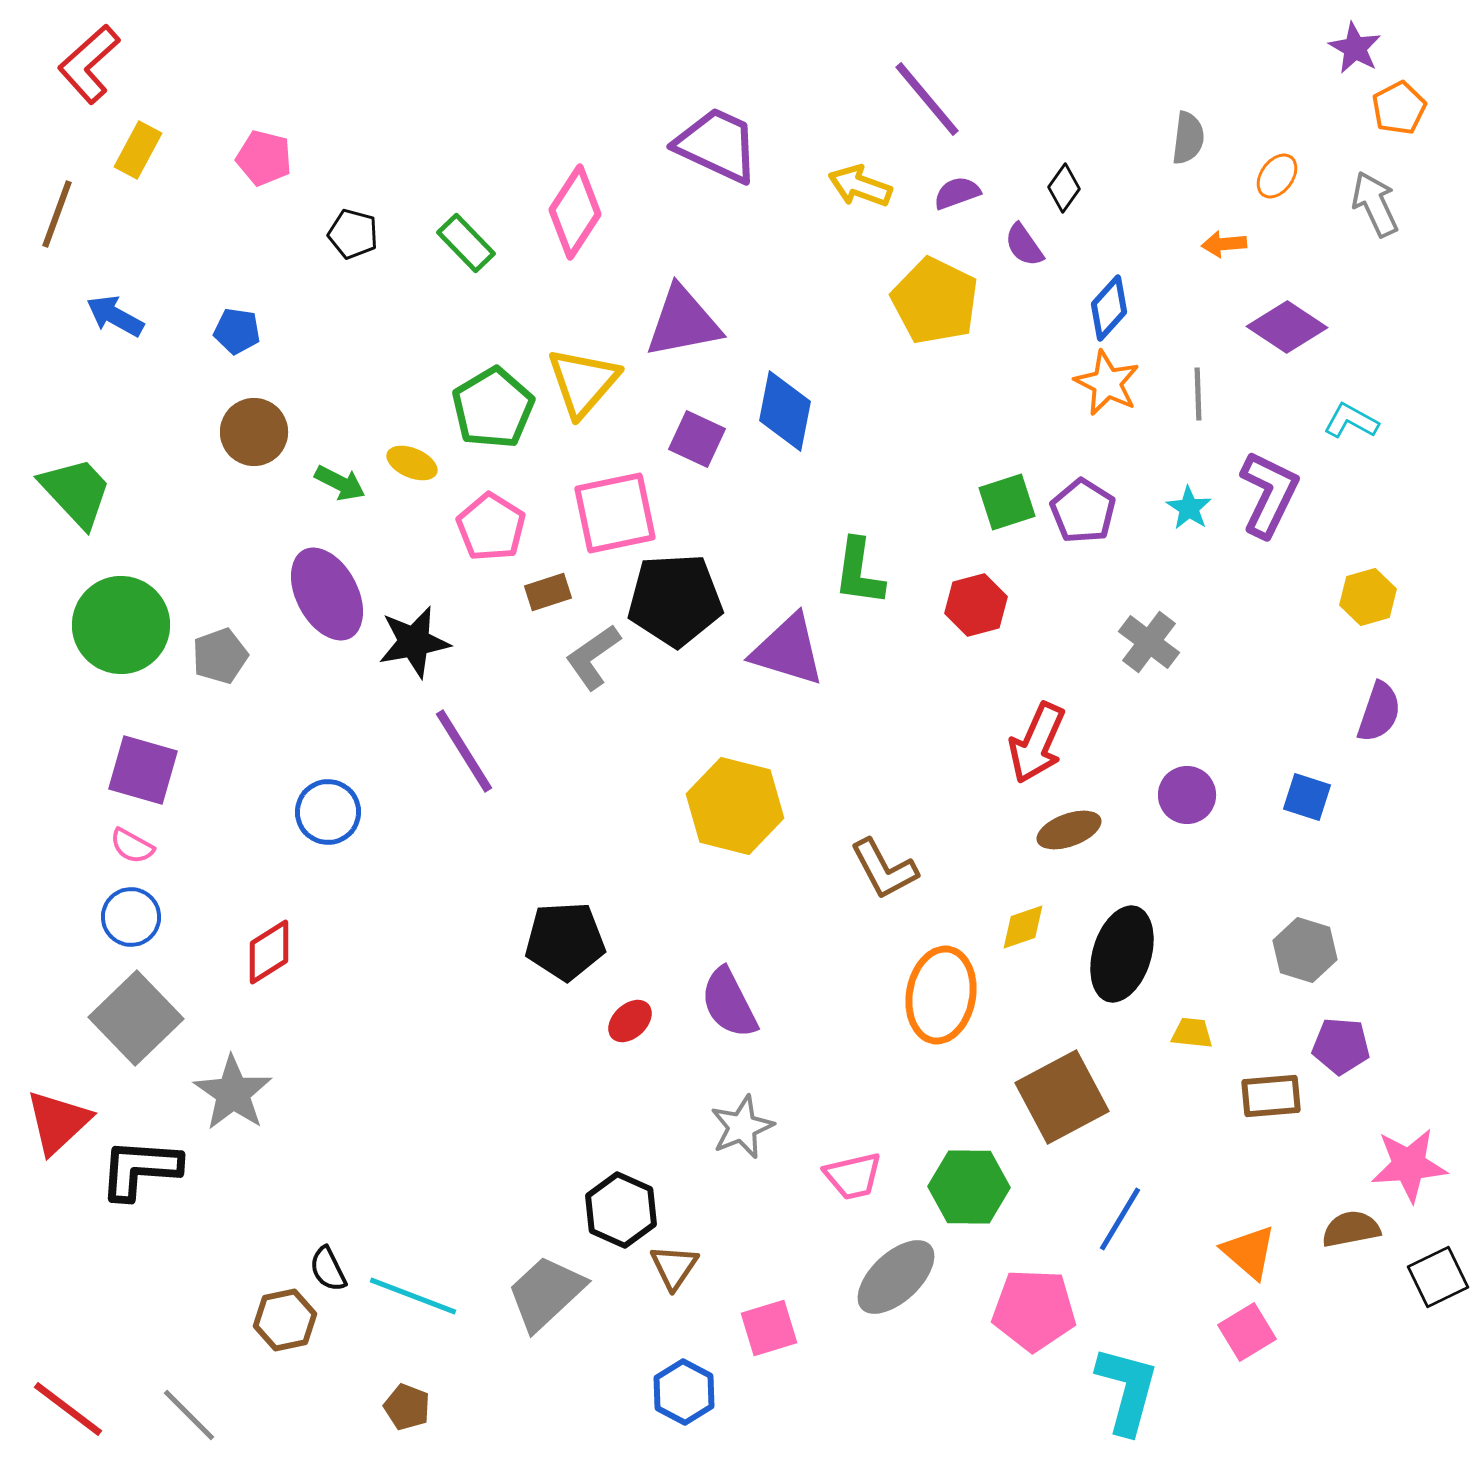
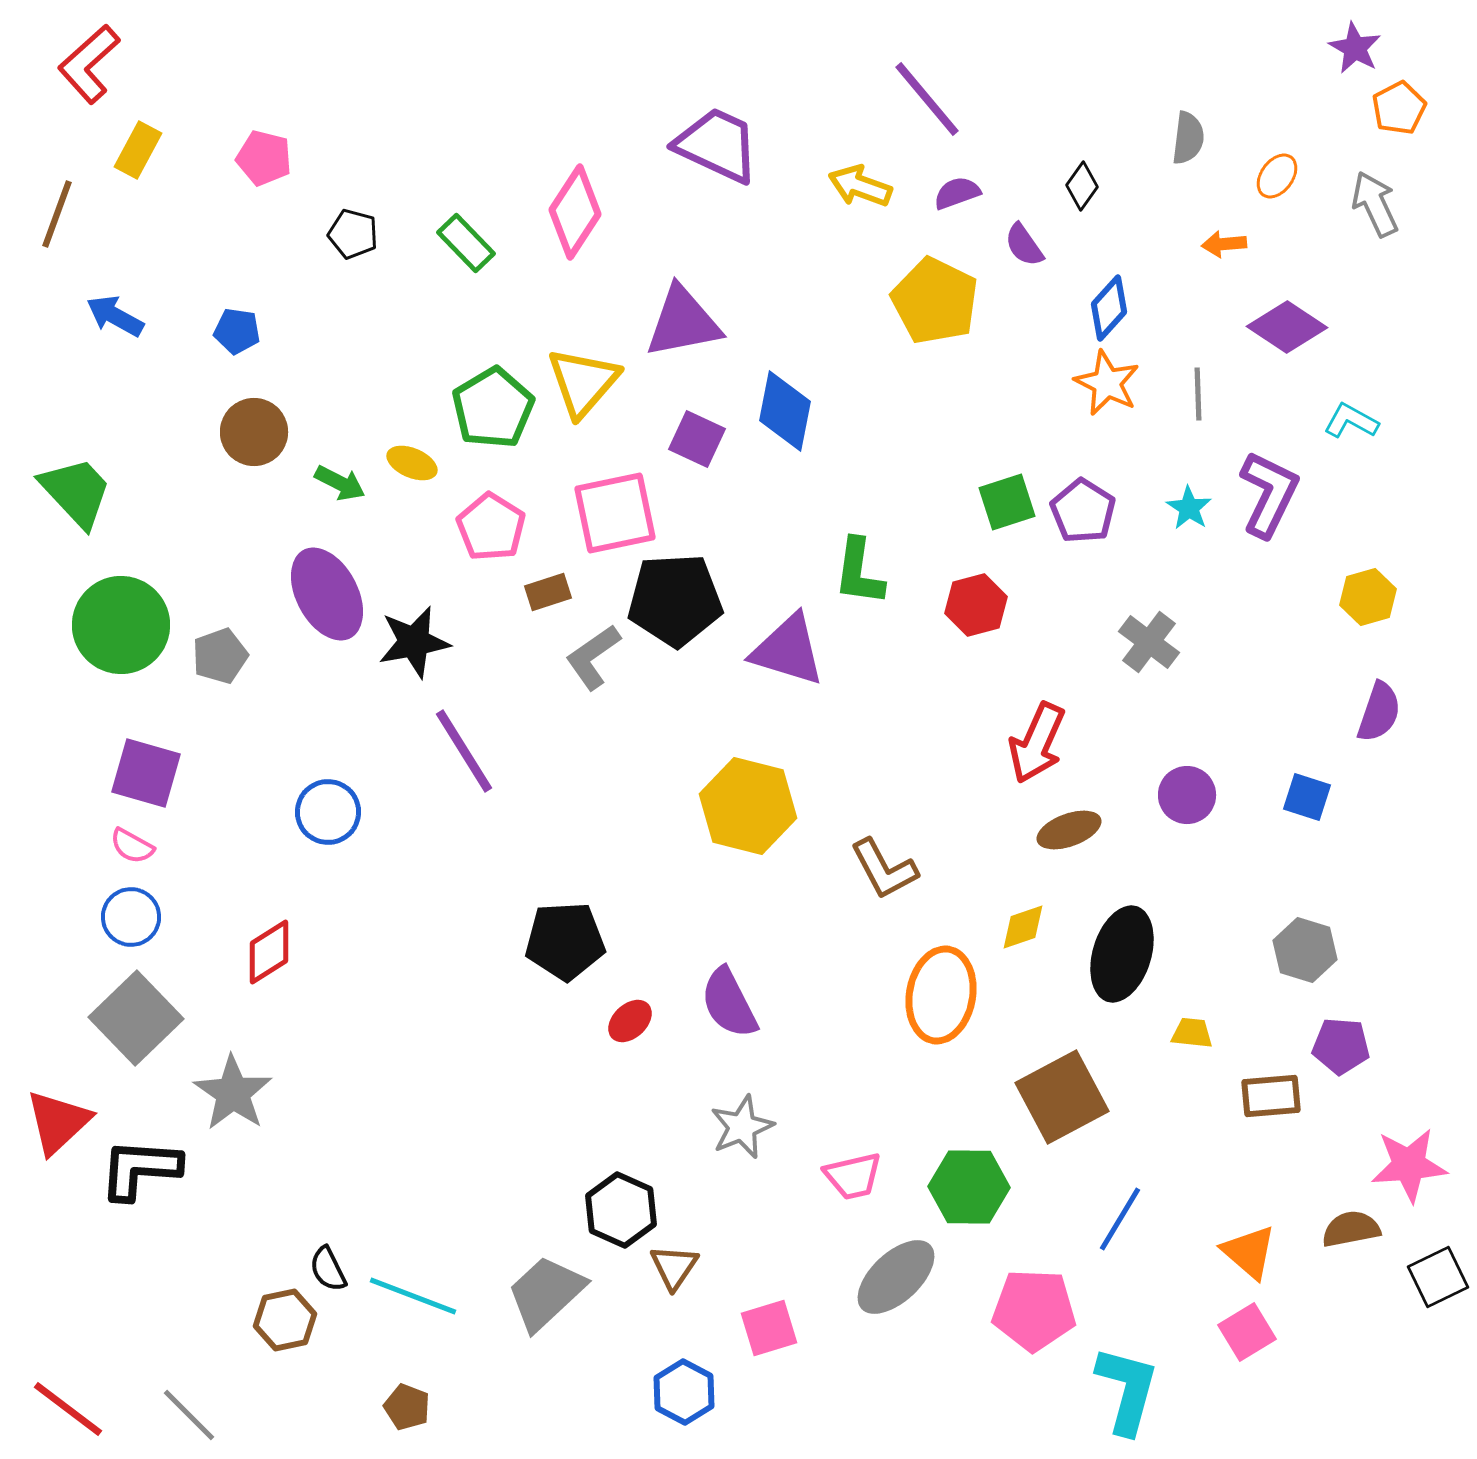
black diamond at (1064, 188): moved 18 px right, 2 px up
purple square at (143, 770): moved 3 px right, 3 px down
yellow hexagon at (735, 806): moved 13 px right
